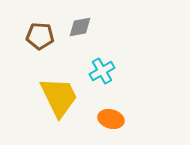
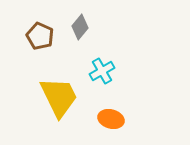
gray diamond: rotated 40 degrees counterclockwise
brown pentagon: rotated 20 degrees clockwise
